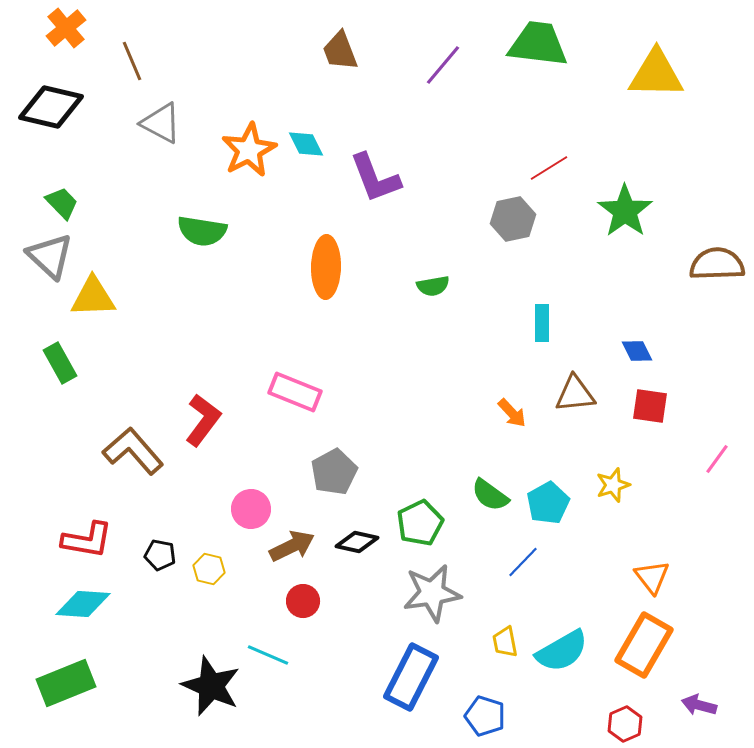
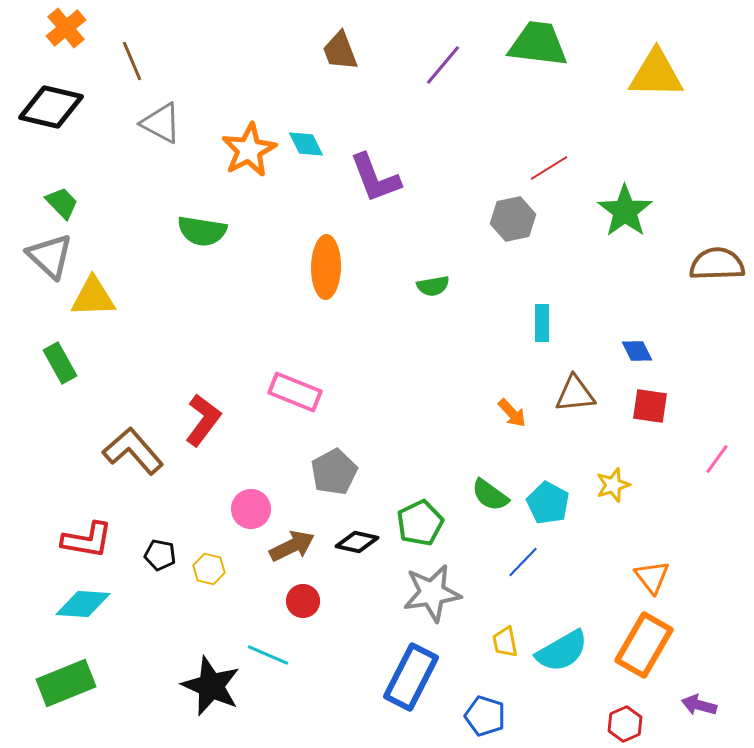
cyan pentagon at (548, 503): rotated 15 degrees counterclockwise
